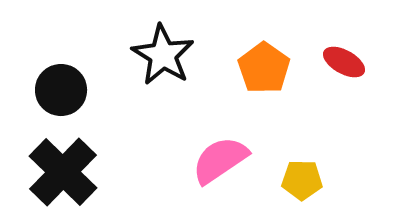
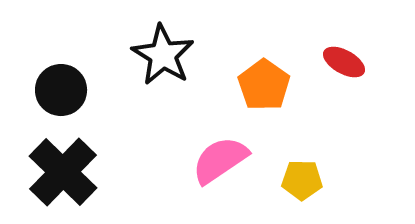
orange pentagon: moved 17 px down
